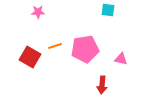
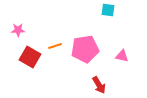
pink star: moved 20 px left, 18 px down
pink triangle: moved 1 px right, 3 px up
red arrow: moved 3 px left; rotated 36 degrees counterclockwise
